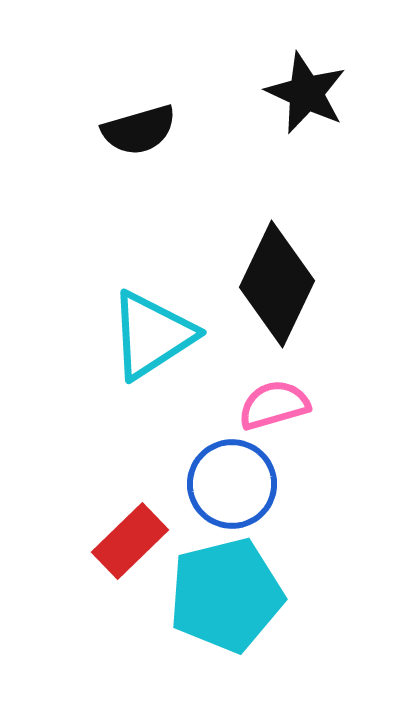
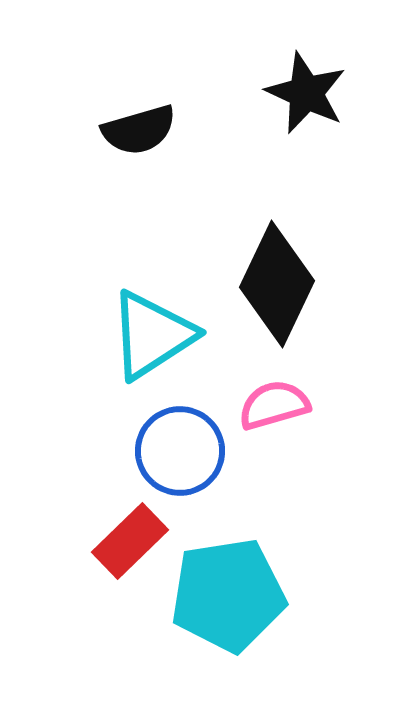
blue circle: moved 52 px left, 33 px up
cyan pentagon: moved 2 px right; rotated 5 degrees clockwise
